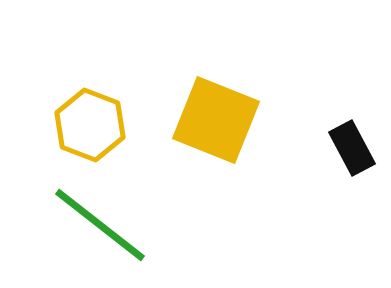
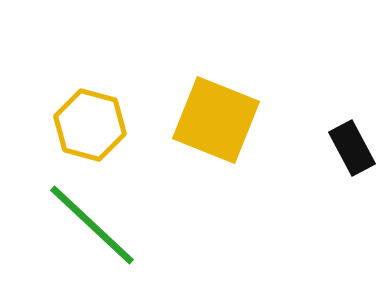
yellow hexagon: rotated 6 degrees counterclockwise
green line: moved 8 px left; rotated 5 degrees clockwise
